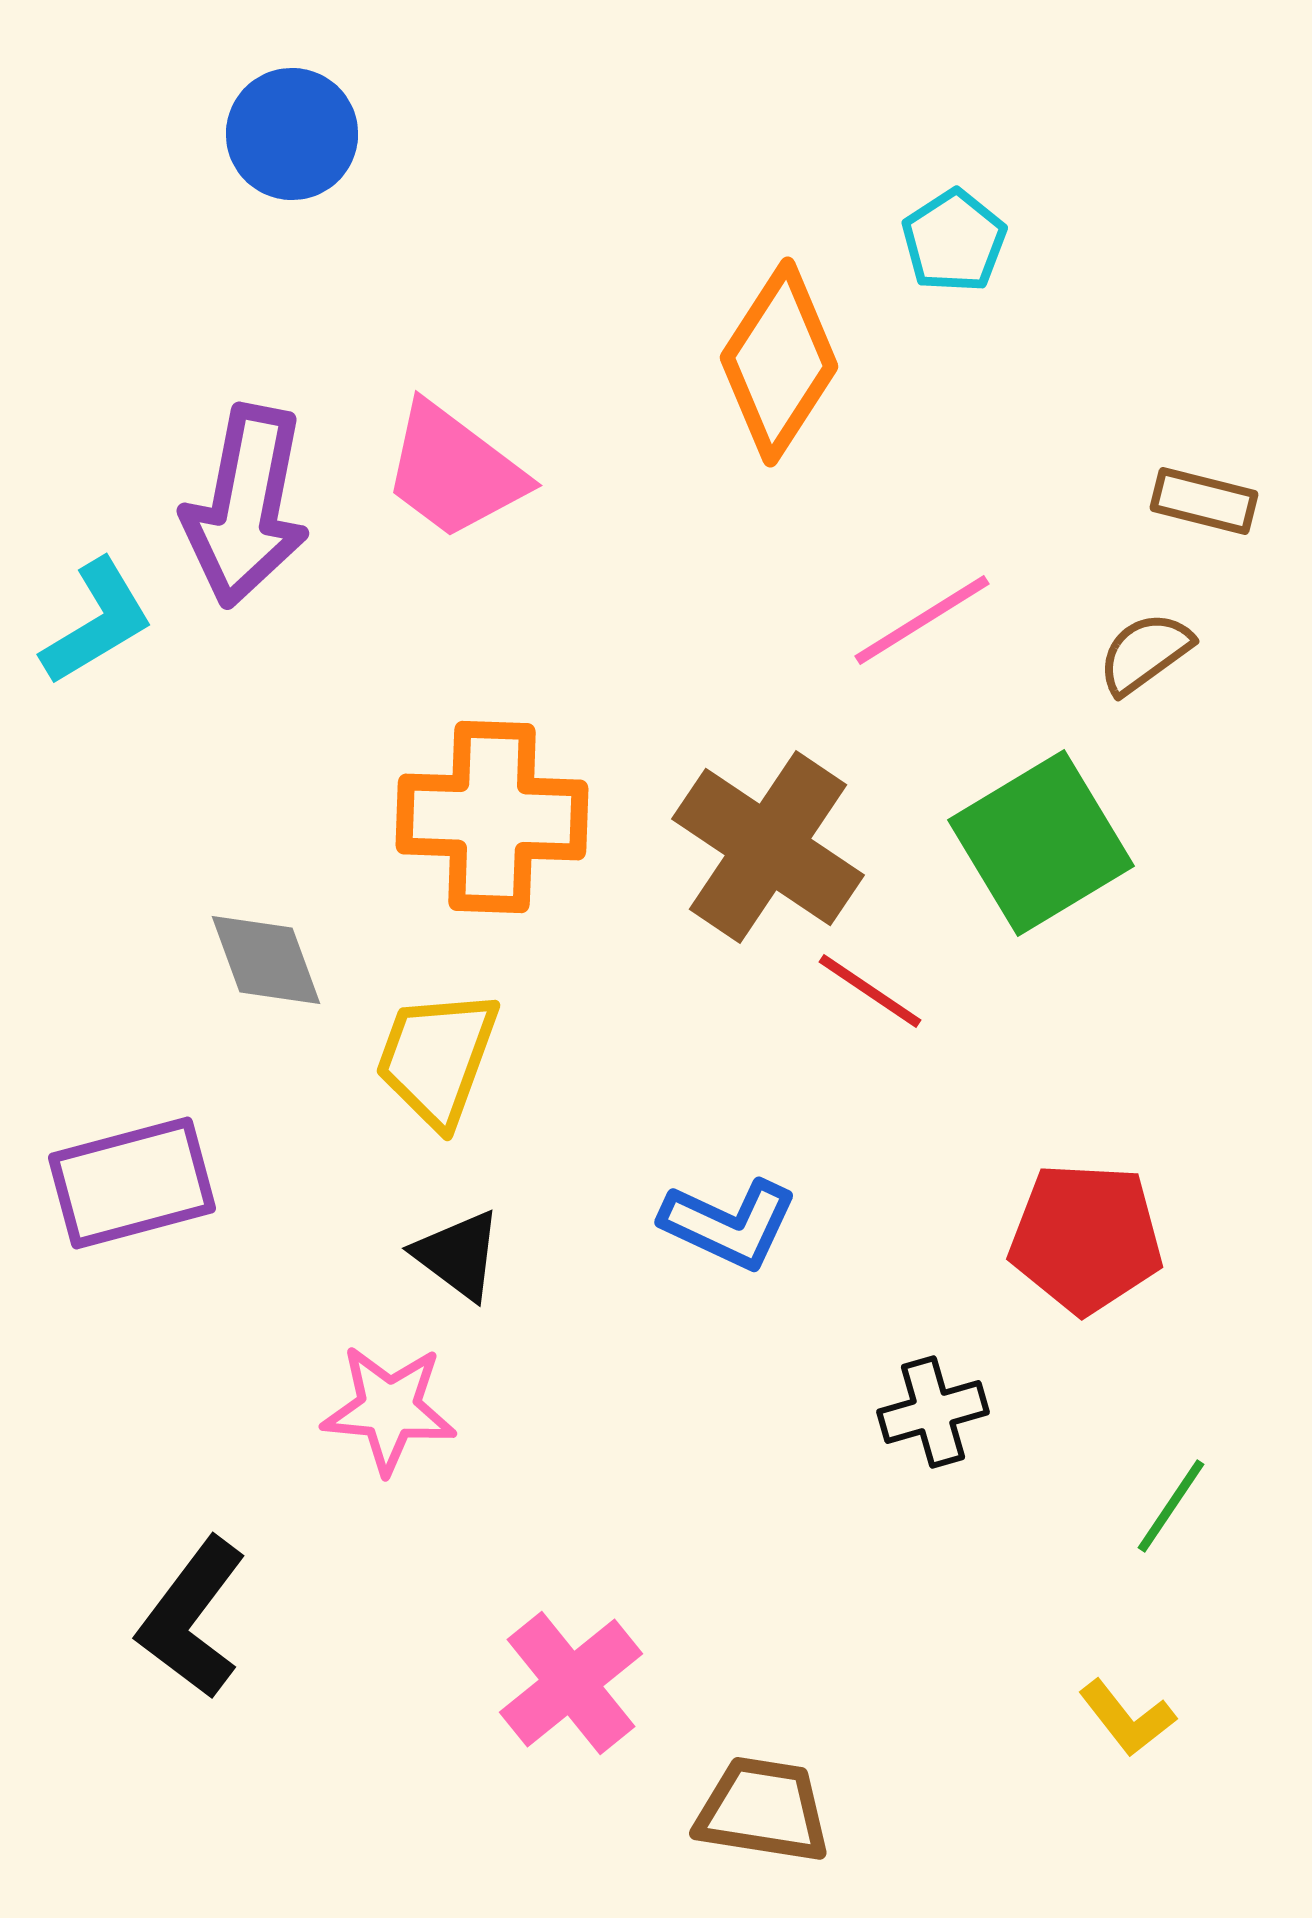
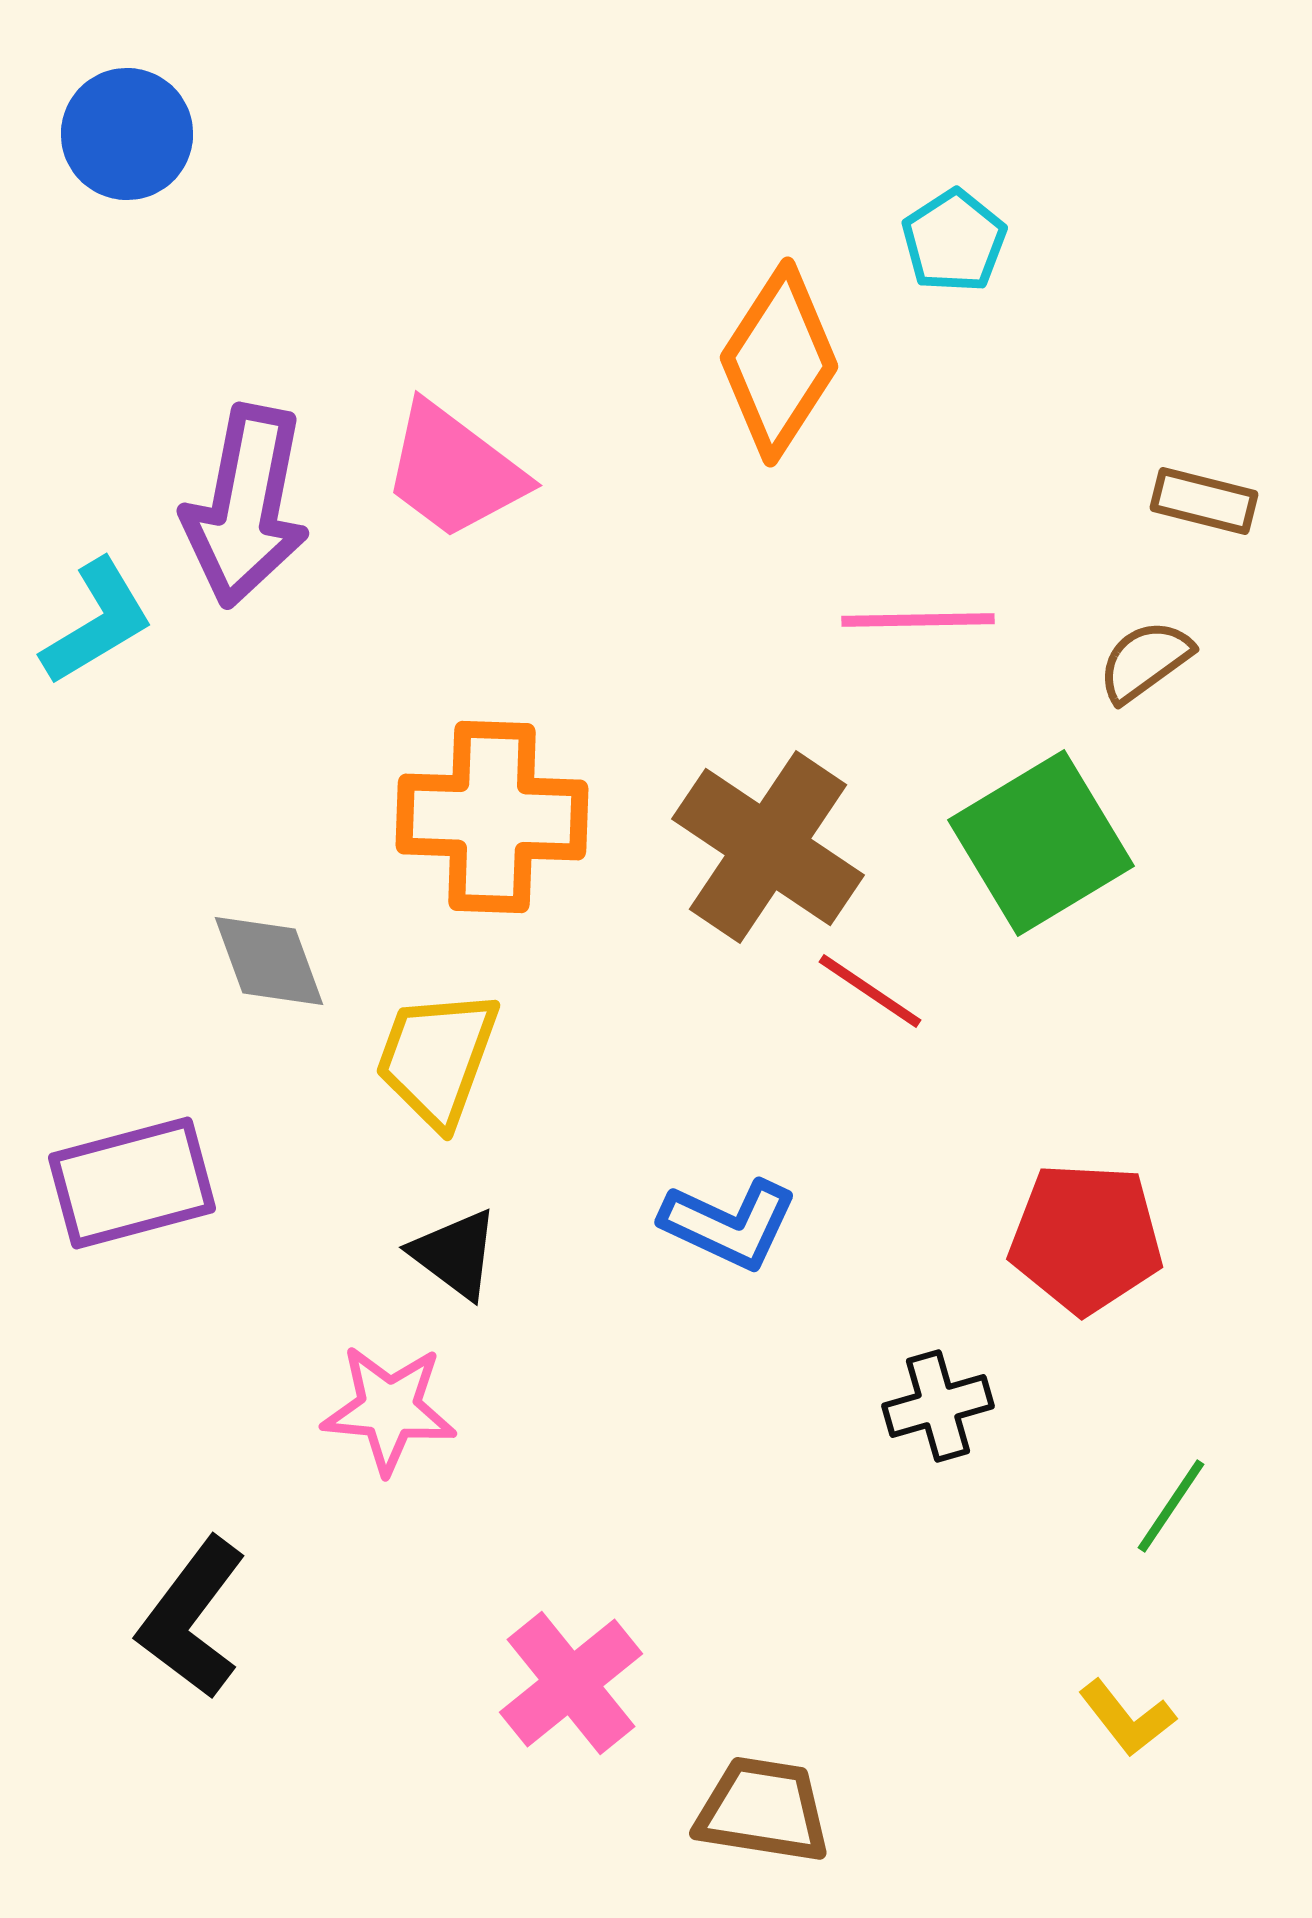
blue circle: moved 165 px left
pink line: moved 4 px left; rotated 31 degrees clockwise
brown semicircle: moved 8 px down
gray diamond: moved 3 px right, 1 px down
black triangle: moved 3 px left, 1 px up
black cross: moved 5 px right, 6 px up
